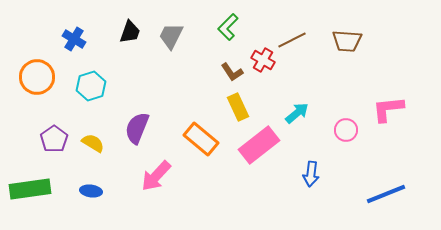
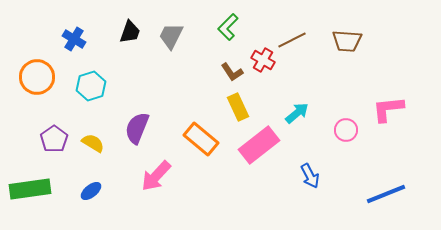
blue arrow: moved 1 px left, 2 px down; rotated 35 degrees counterclockwise
blue ellipse: rotated 45 degrees counterclockwise
